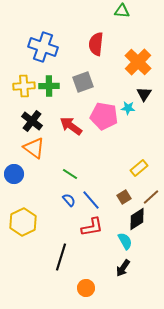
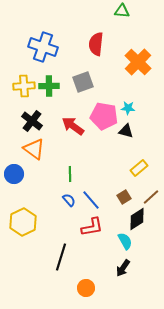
black triangle: moved 18 px left, 37 px down; rotated 49 degrees counterclockwise
red arrow: moved 2 px right
orange triangle: moved 1 px down
green line: rotated 56 degrees clockwise
